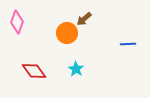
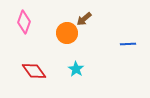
pink diamond: moved 7 px right
